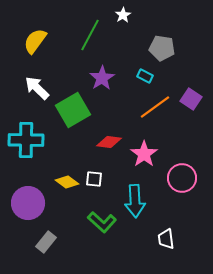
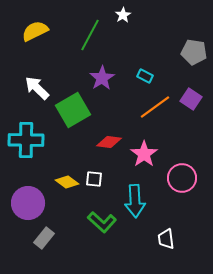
yellow semicircle: moved 10 px up; rotated 28 degrees clockwise
gray pentagon: moved 32 px right, 4 px down
gray rectangle: moved 2 px left, 4 px up
